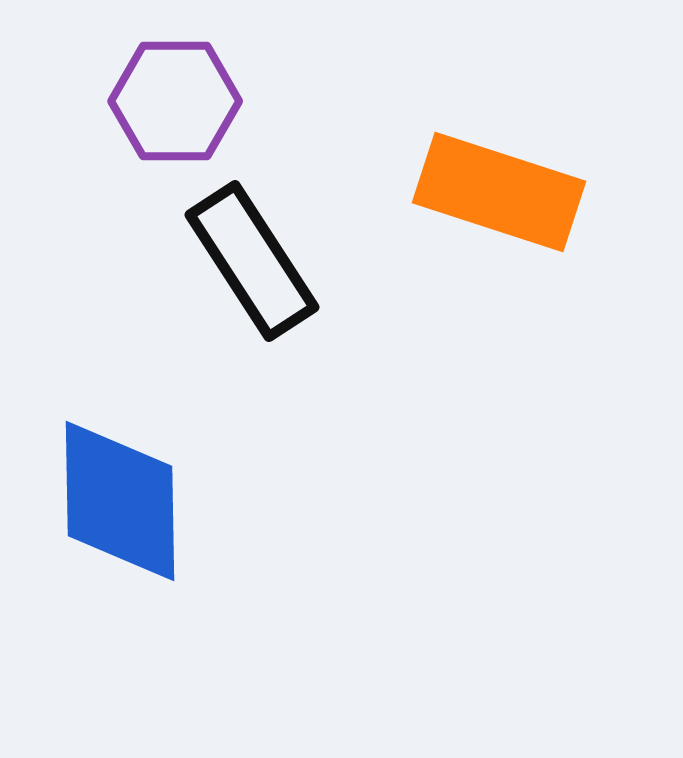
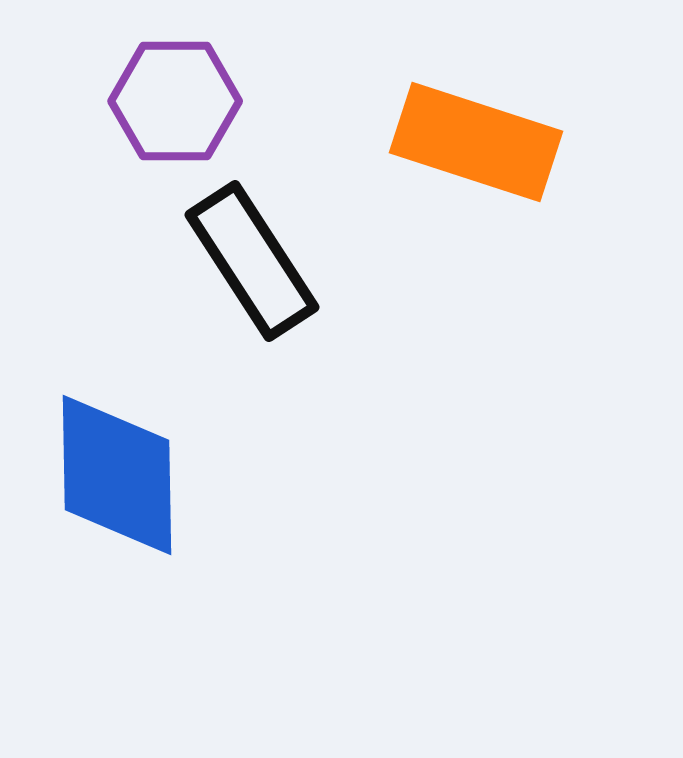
orange rectangle: moved 23 px left, 50 px up
blue diamond: moved 3 px left, 26 px up
